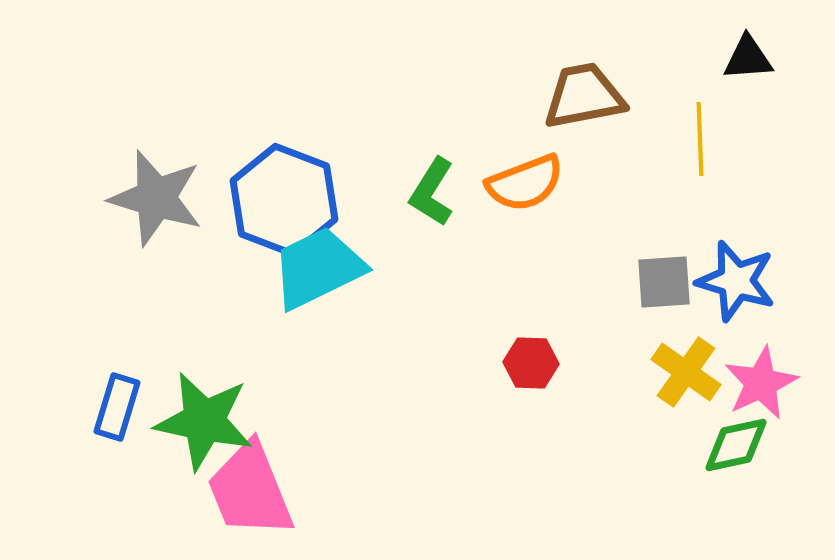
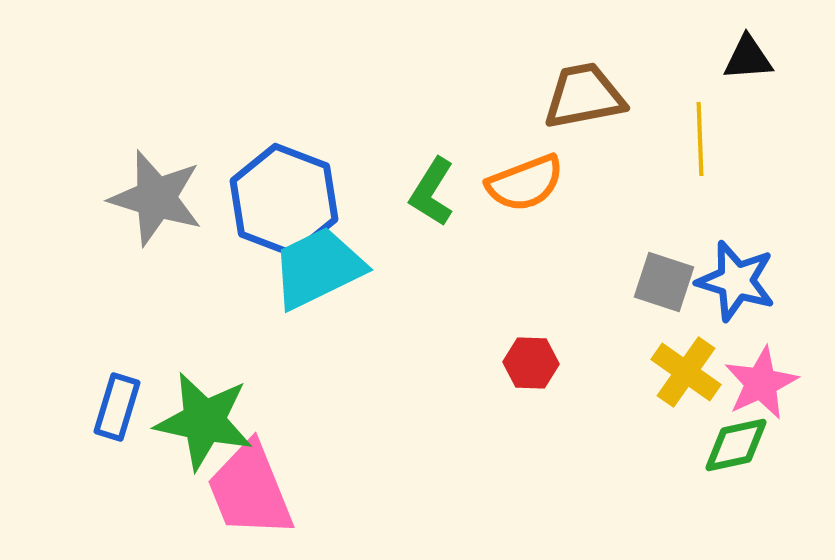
gray square: rotated 22 degrees clockwise
